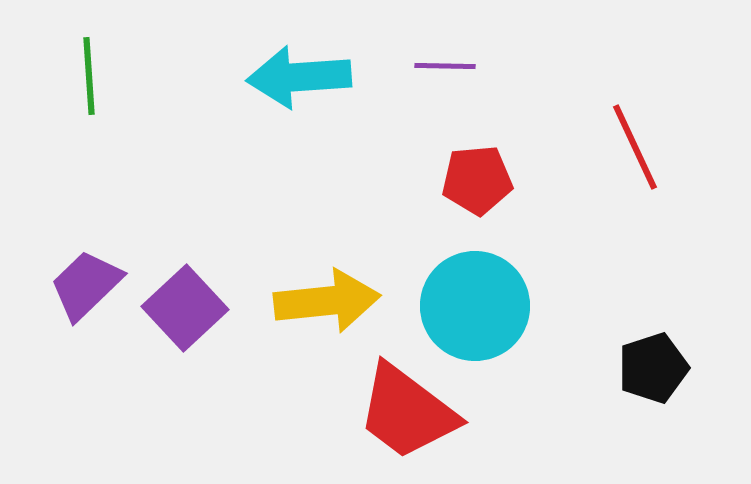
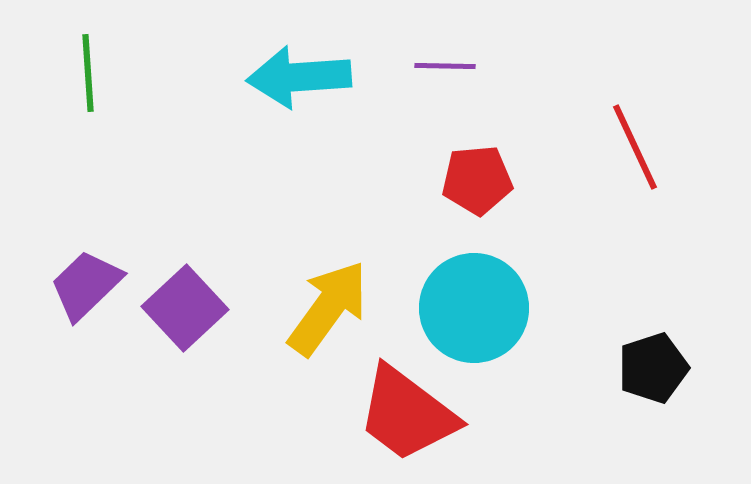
green line: moved 1 px left, 3 px up
yellow arrow: moved 1 px right, 7 px down; rotated 48 degrees counterclockwise
cyan circle: moved 1 px left, 2 px down
red trapezoid: moved 2 px down
